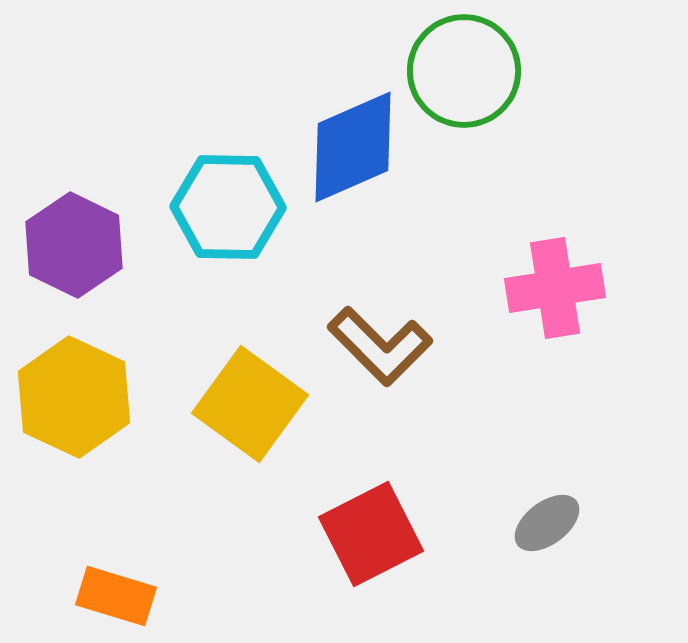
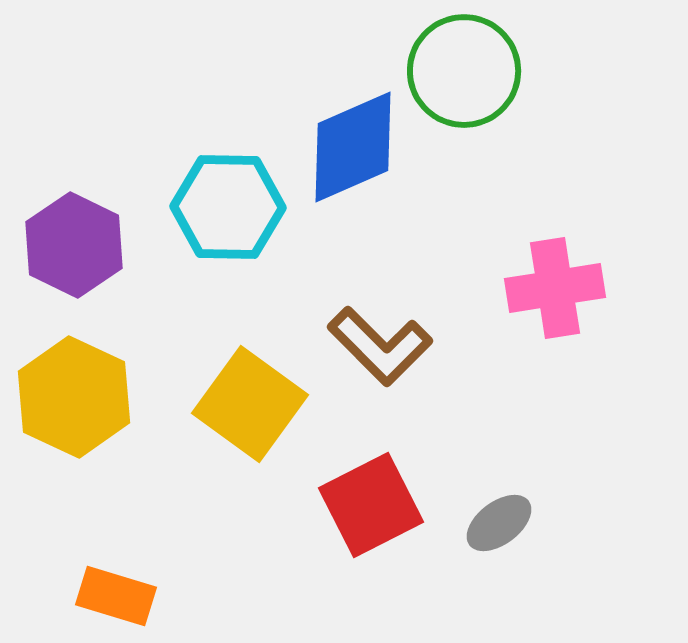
gray ellipse: moved 48 px left
red square: moved 29 px up
